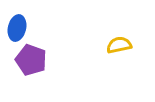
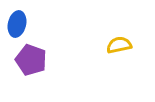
blue ellipse: moved 4 px up
